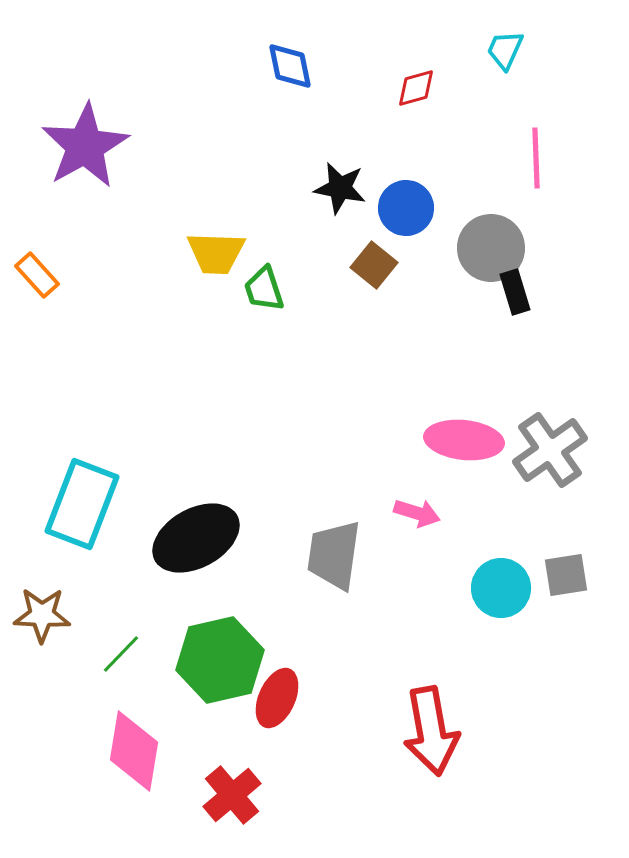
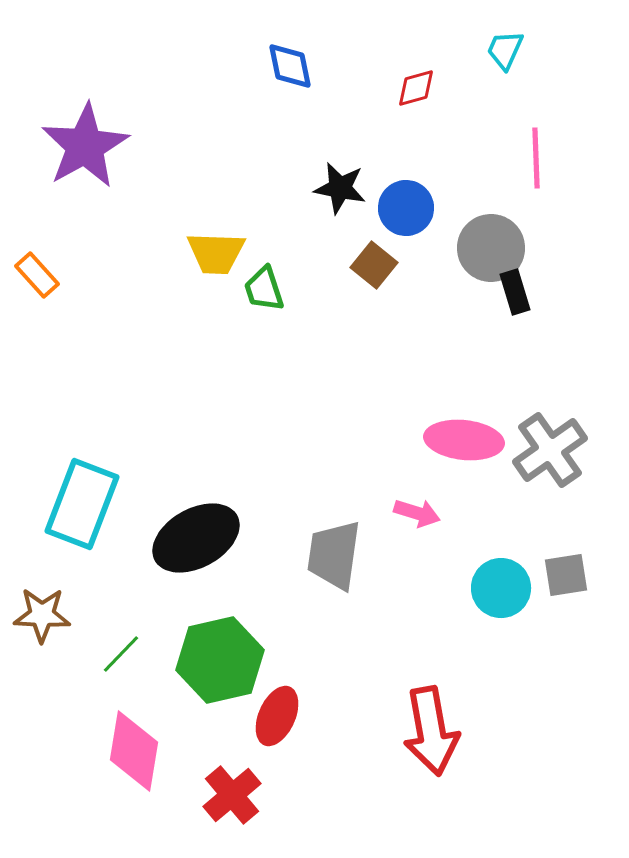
red ellipse: moved 18 px down
